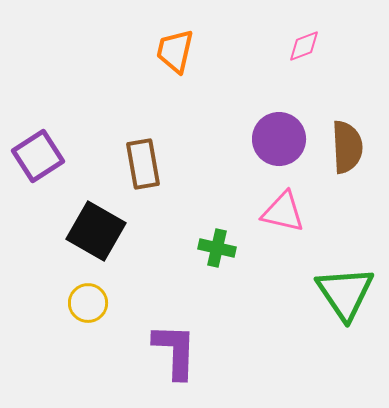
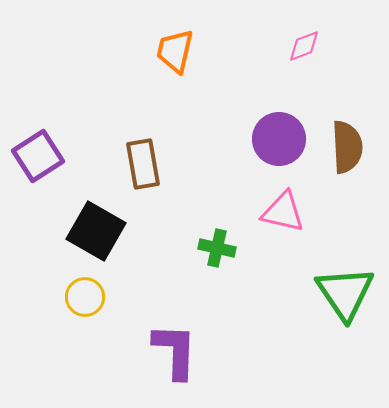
yellow circle: moved 3 px left, 6 px up
